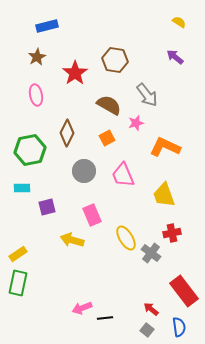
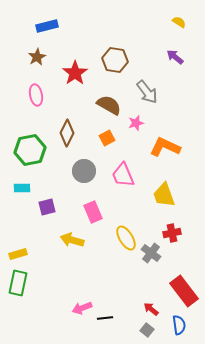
gray arrow: moved 3 px up
pink rectangle: moved 1 px right, 3 px up
yellow rectangle: rotated 18 degrees clockwise
blue semicircle: moved 2 px up
